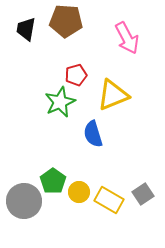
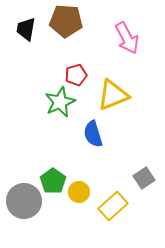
gray square: moved 1 px right, 16 px up
yellow rectangle: moved 4 px right, 6 px down; rotated 72 degrees counterclockwise
